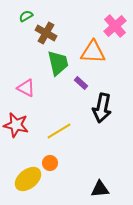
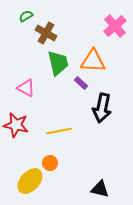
orange triangle: moved 9 px down
yellow line: rotated 20 degrees clockwise
yellow ellipse: moved 2 px right, 2 px down; rotated 8 degrees counterclockwise
black triangle: rotated 18 degrees clockwise
